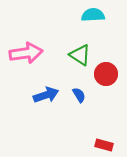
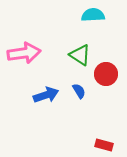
pink arrow: moved 2 px left
blue semicircle: moved 4 px up
